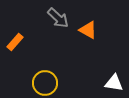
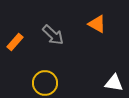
gray arrow: moved 5 px left, 17 px down
orange triangle: moved 9 px right, 6 px up
